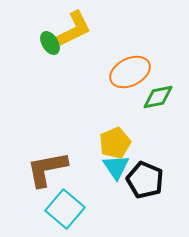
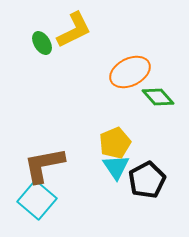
yellow L-shape: moved 1 px down
green ellipse: moved 8 px left
green diamond: rotated 60 degrees clockwise
brown L-shape: moved 3 px left, 4 px up
black pentagon: moved 2 px right; rotated 21 degrees clockwise
cyan square: moved 28 px left, 9 px up
